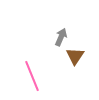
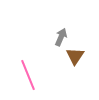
pink line: moved 4 px left, 1 px up
